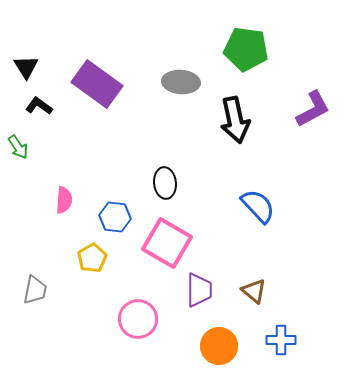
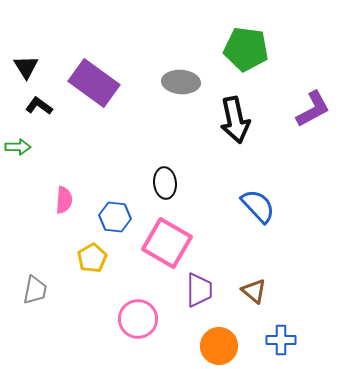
purple rectangle: moved 3 px left, 1 px up
green arrow: rotated 55 degrees counterclockwise
